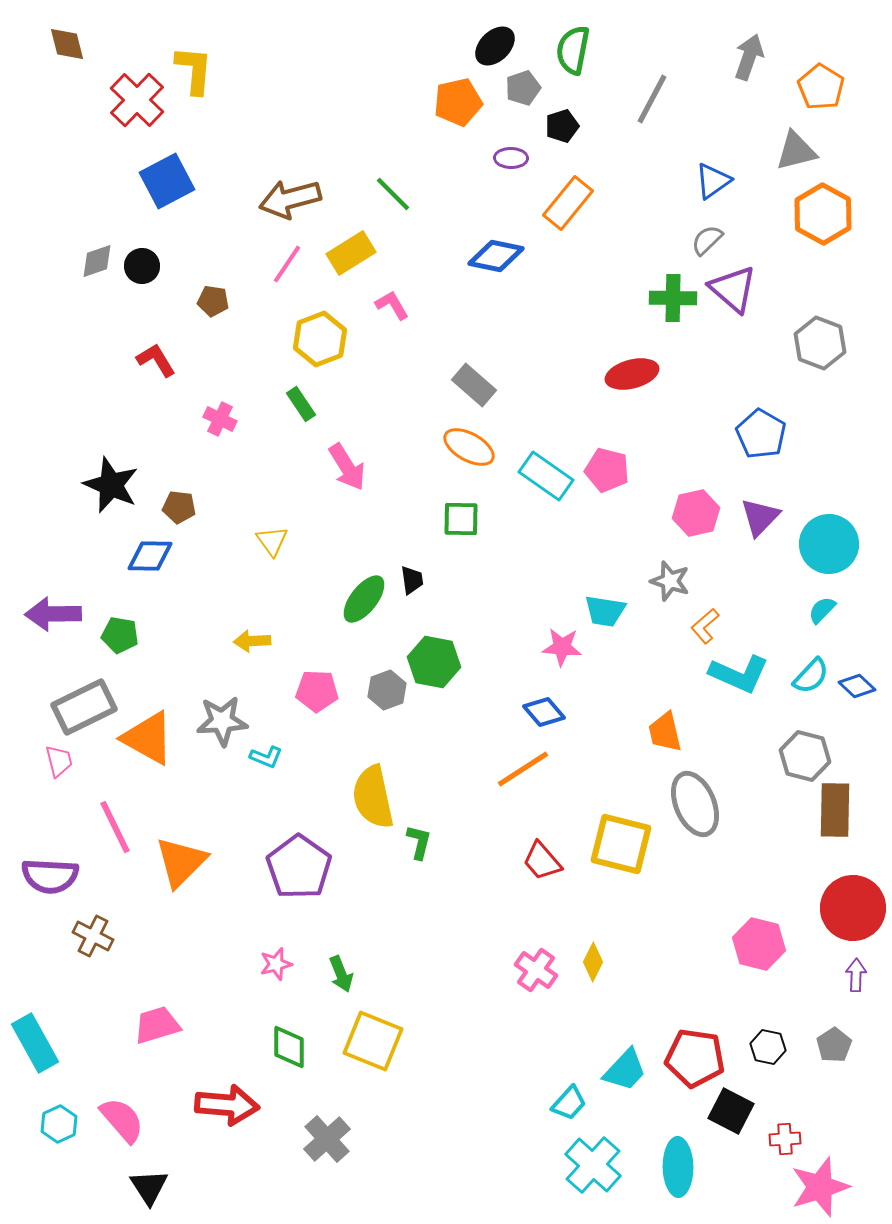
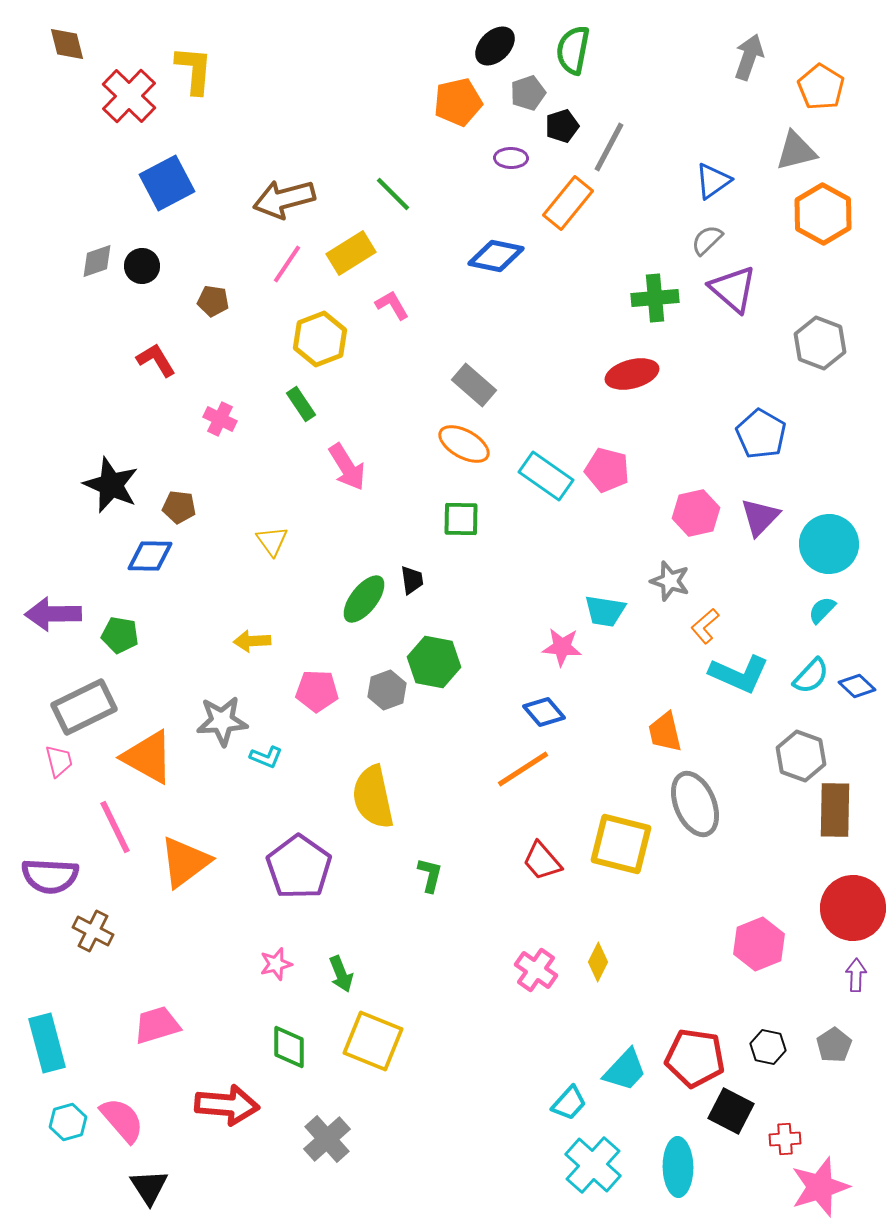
gray pentagon at (523, 88): moved 5 px right, 5 px down
gray line at (652, 99): moved 43 px left, 48 px down
red cross at (137, 100): moved 8 px left, 4 px up
blue square at (167, 181): moved 2 px down
brown arrow at (290, 199): moved 6 px left
green cross at (673, 298): moved 18 px left; rotated 6 degrees counterclockwise
orange ellipse at (469, 447): moved 5 px left, 3 px up
orange triangle at (148, 738): moved 19 px down
gray hexagon at (805, 756): moved 4 px left; rotated 6 degrees clockwise
green L-shape at (419, 842): moved 11 px right, 33 px down
orange triangle at (181, 862): moved 4 px right; rotated 8 degrees clockwise
brown cross at (93, 936): moved 5 px up
pink hexagon at (759, 944): rotated 24 degrees clockwise
yellow diamond at (593, 962): moved 5 px right
cyan rectangle at (35, 1043): moved 12 px right; rotated 14 degrees clockwise
cyan hexagon at (59, 1124): moved 9 px right, 2 px up; rotated 9 degrees clockwise
